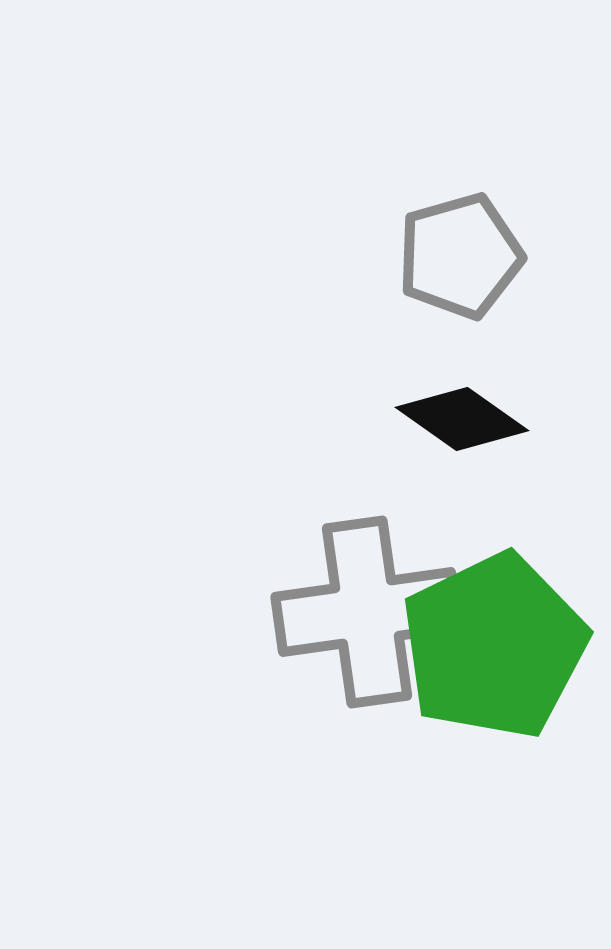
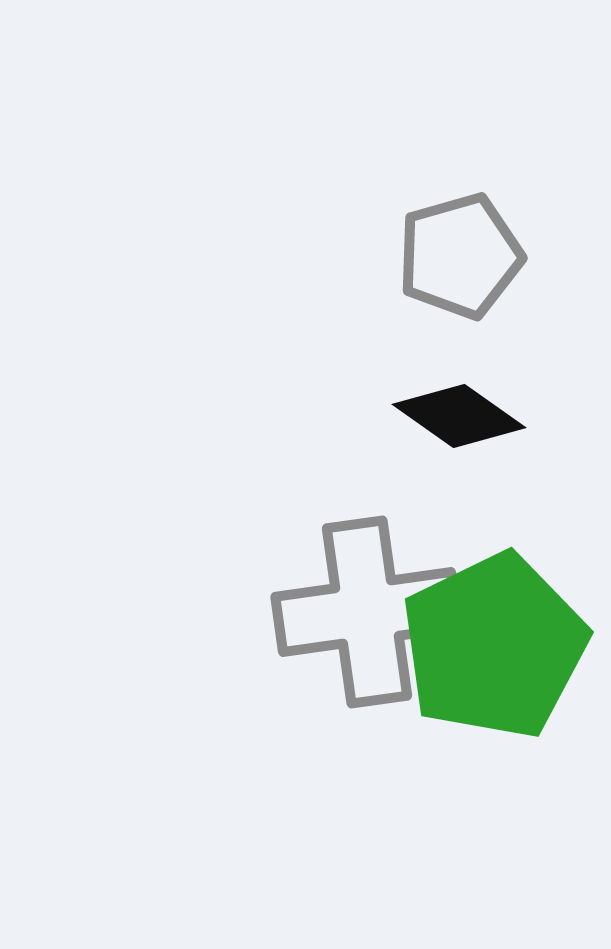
black diamond: moved 3 px left, 3 px up
